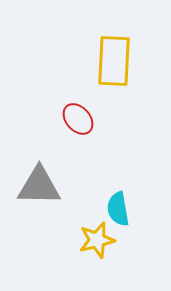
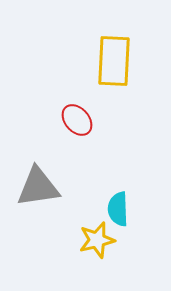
red ellipse: moved 1 px left, 1 px down
gray triangle: moved 1 px left, 1 px down; rotated 9 degrees counterclockwise
cyan semicircle: rotated 8 degrees clockwise
